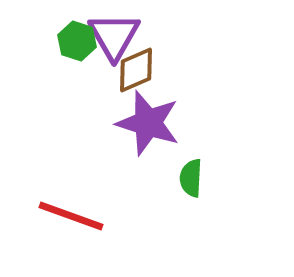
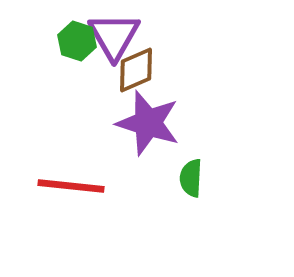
red line: moved 30 px up; rotated 14 degrees counterclockwise
